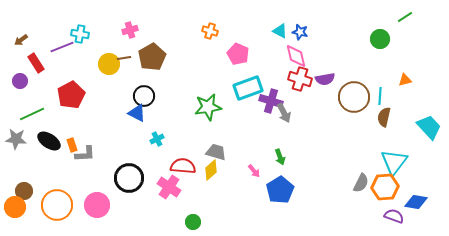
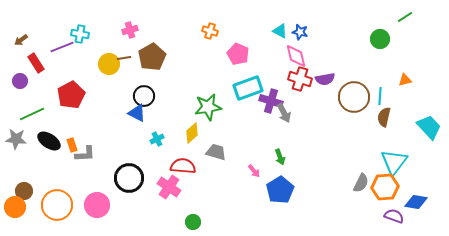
yellow diamond at (211, 170): moved 19 px left, 37 px up
